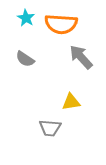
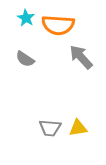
orange semicircle: moved 3 px left, 1 px down
yellow triangle: moved 7 px right, 26 px down
